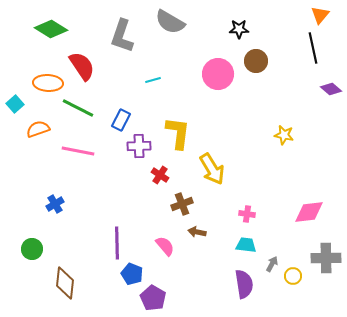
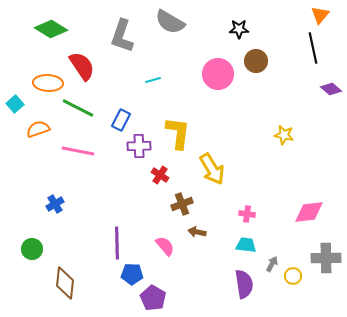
blue pentagon: rotated 20 degrees counterclockwise
